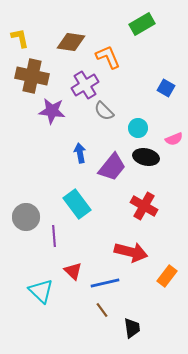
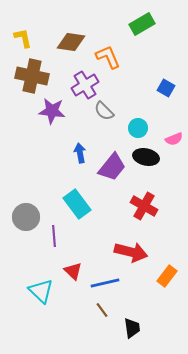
yellow L-shape: moved 3 px right
